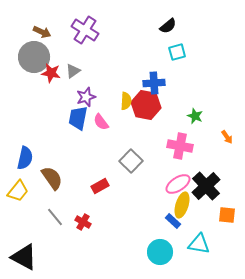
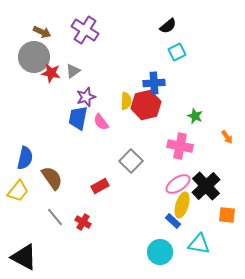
cyan square: rotated 12 degrees counterclockwise
red hexagon: rotated 24 degrees counterclockwise
